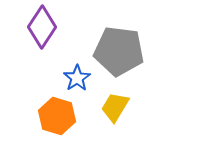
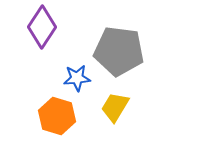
blue star: rotated 28 degrees clockwise
